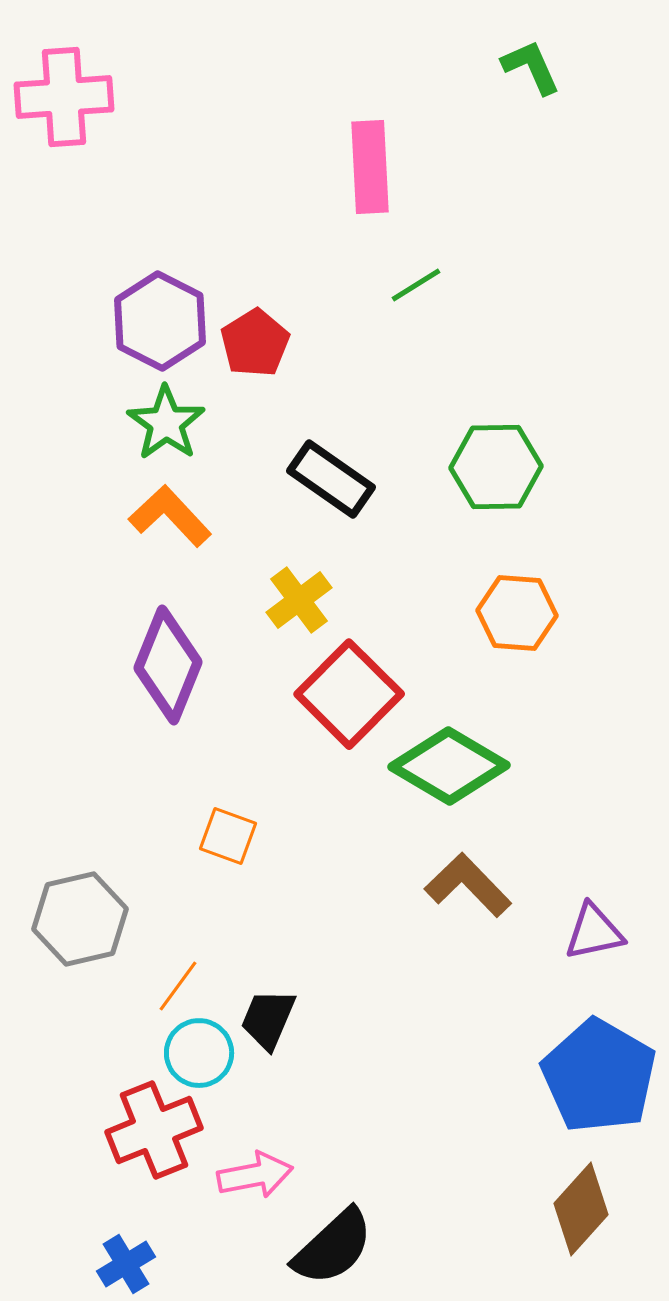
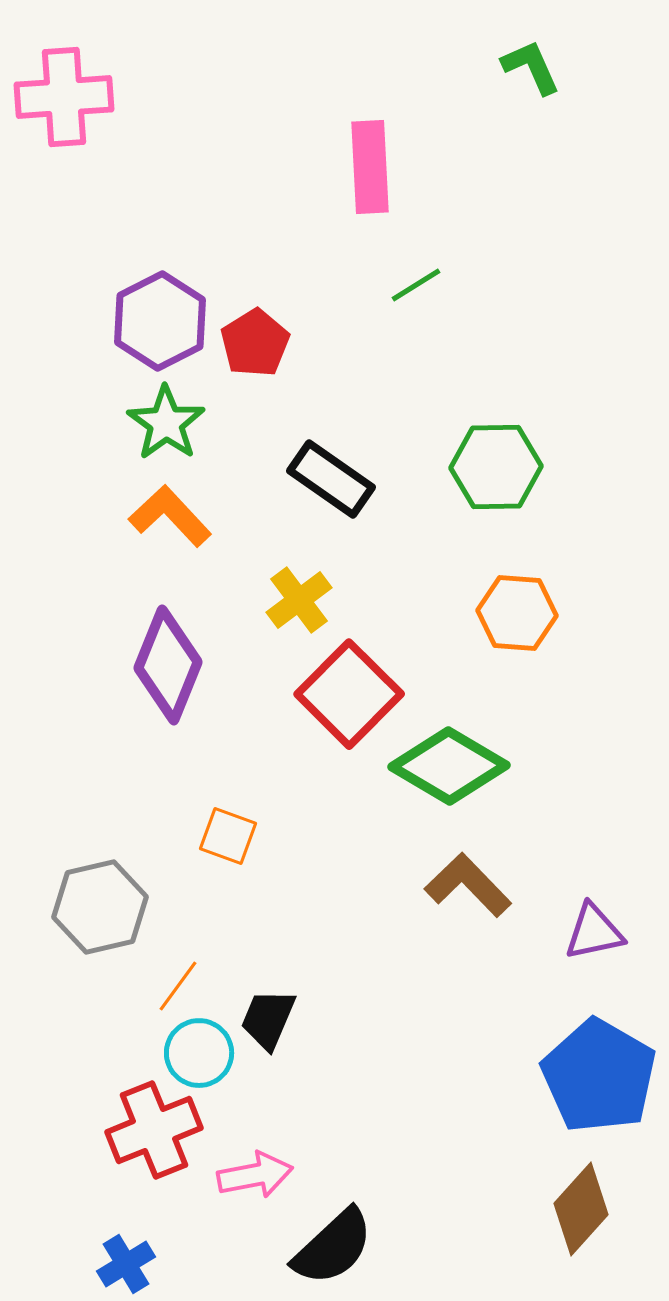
purple hexagon: rotated 6 degrees clockwise
gray hexagon: moved 20 px right, 12 px up
